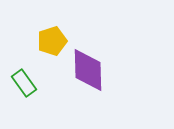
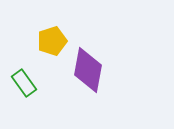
purple diamond: rotated 12 degrees clockwise
